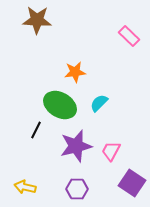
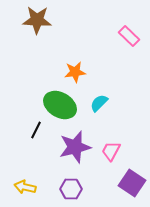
purple star: moved 1 px left, 1 px down
purple hexagon: moved 6 px left
